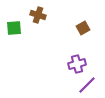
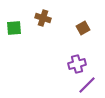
brown cross: moved 5 px right, 3 px down
